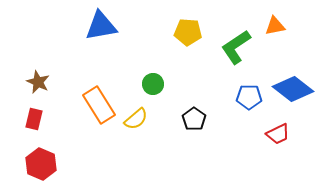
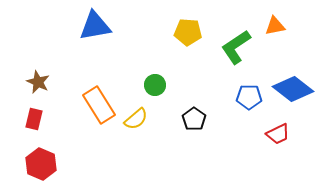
blue triangle: moved 6 px left
green circle: moved 2 px right, 1 px down
